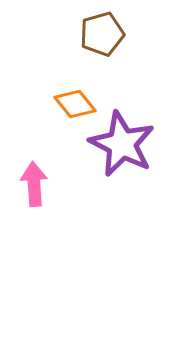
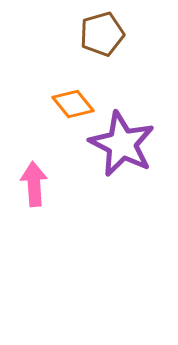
orange diamond: moved 2 px left
